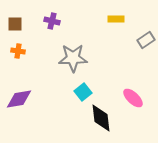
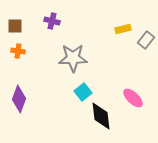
yellow rectangle: moved 7 px right, 10 px down; rotated 14 degrees counterclockwise
brown square: moved 2 px down
gray rectangle: rotated 18 degrees counterclockwise
purple diamond: rotated 60 degrees counterclockwise
black diamond: moved 2 px up
